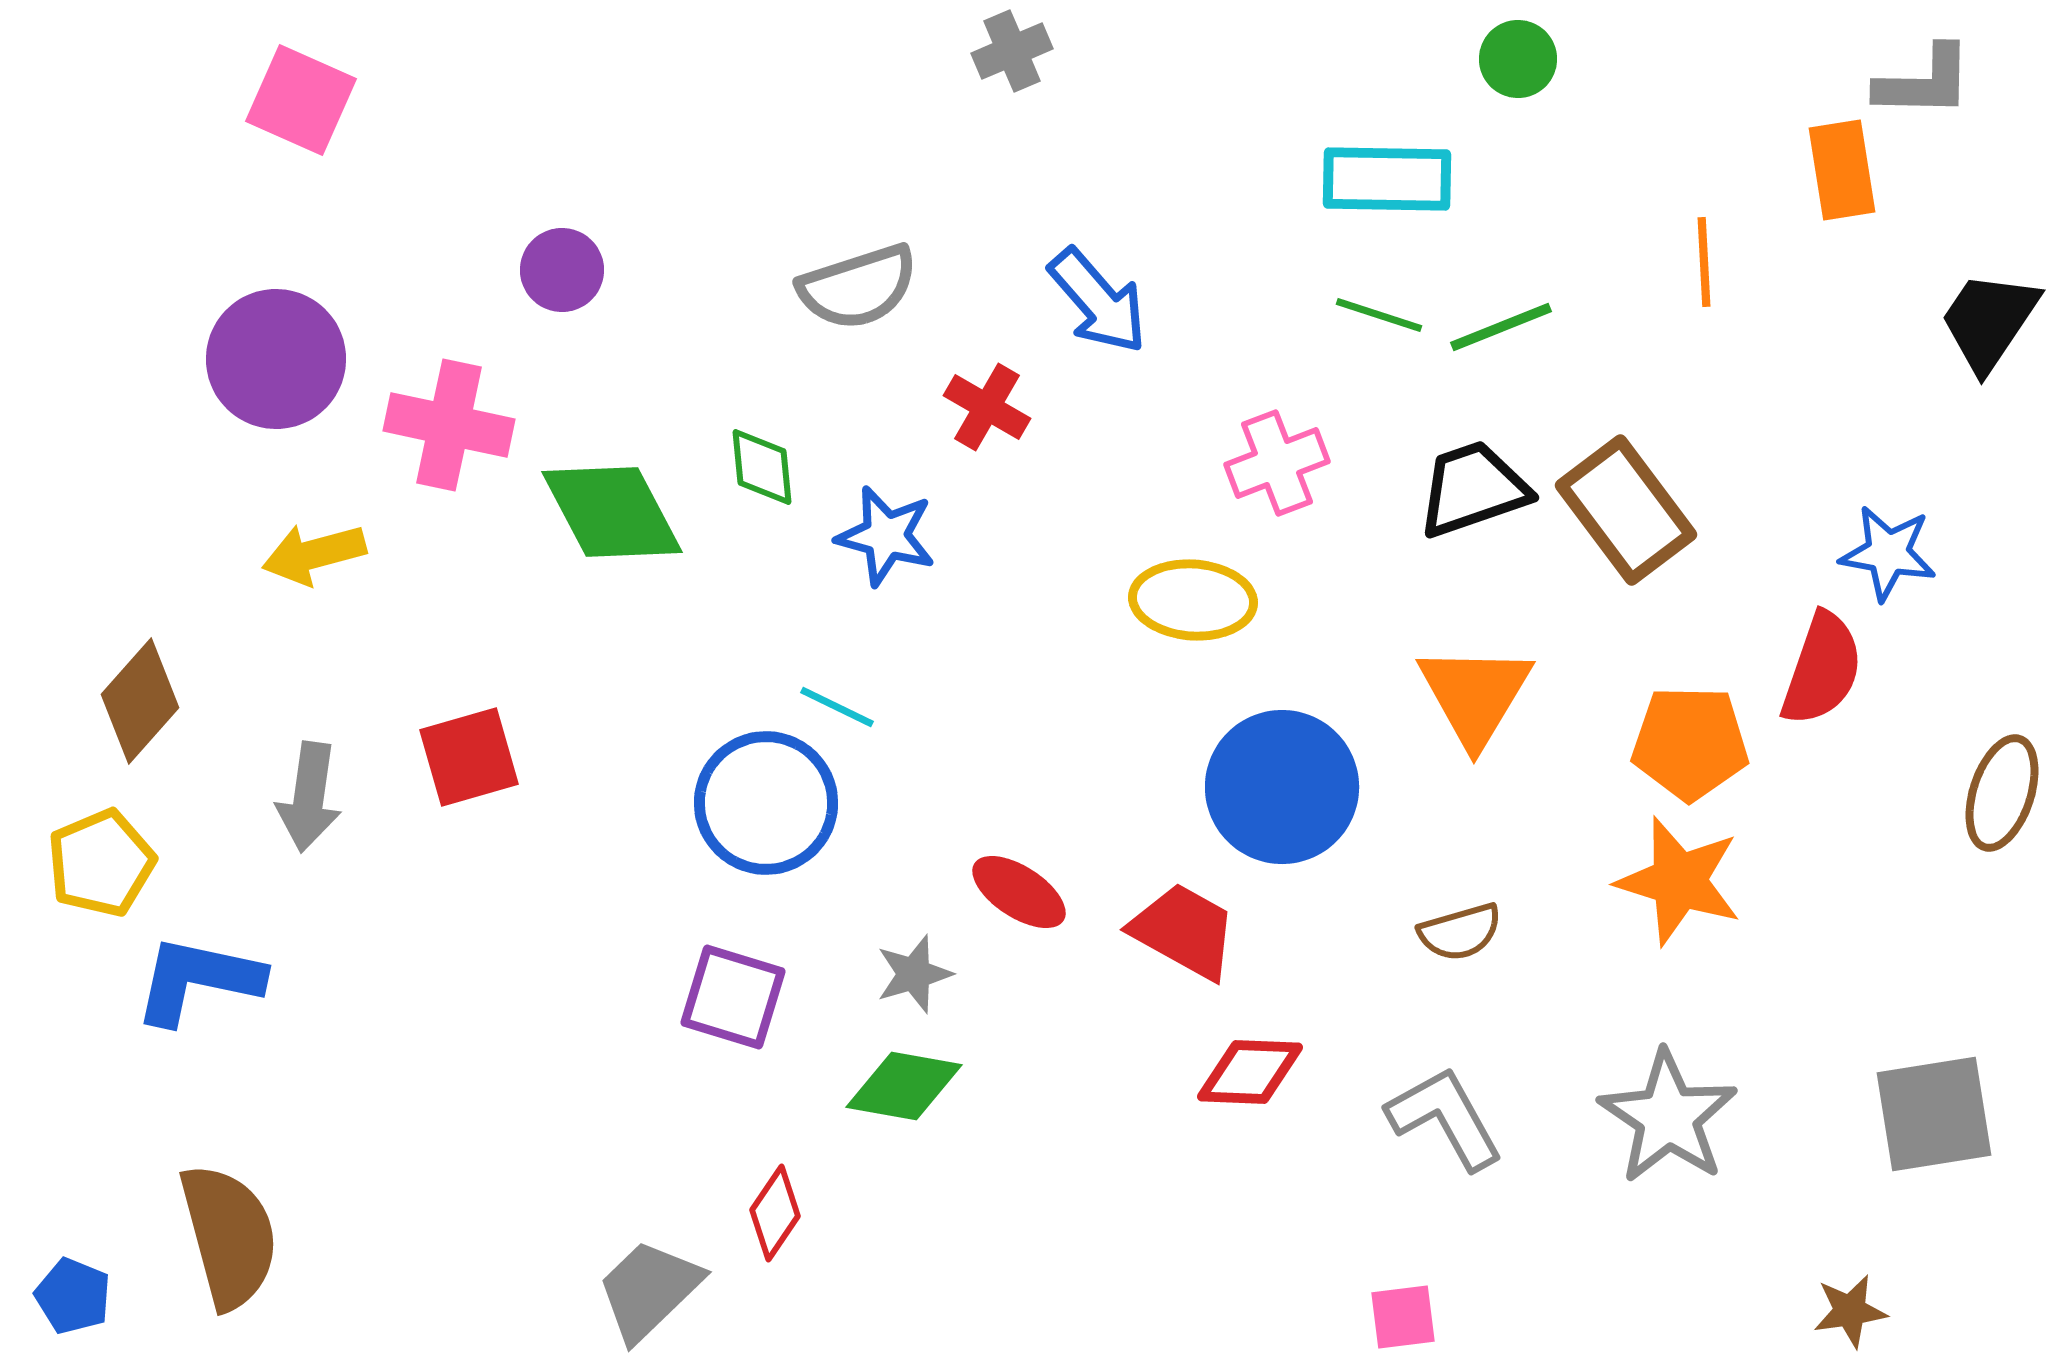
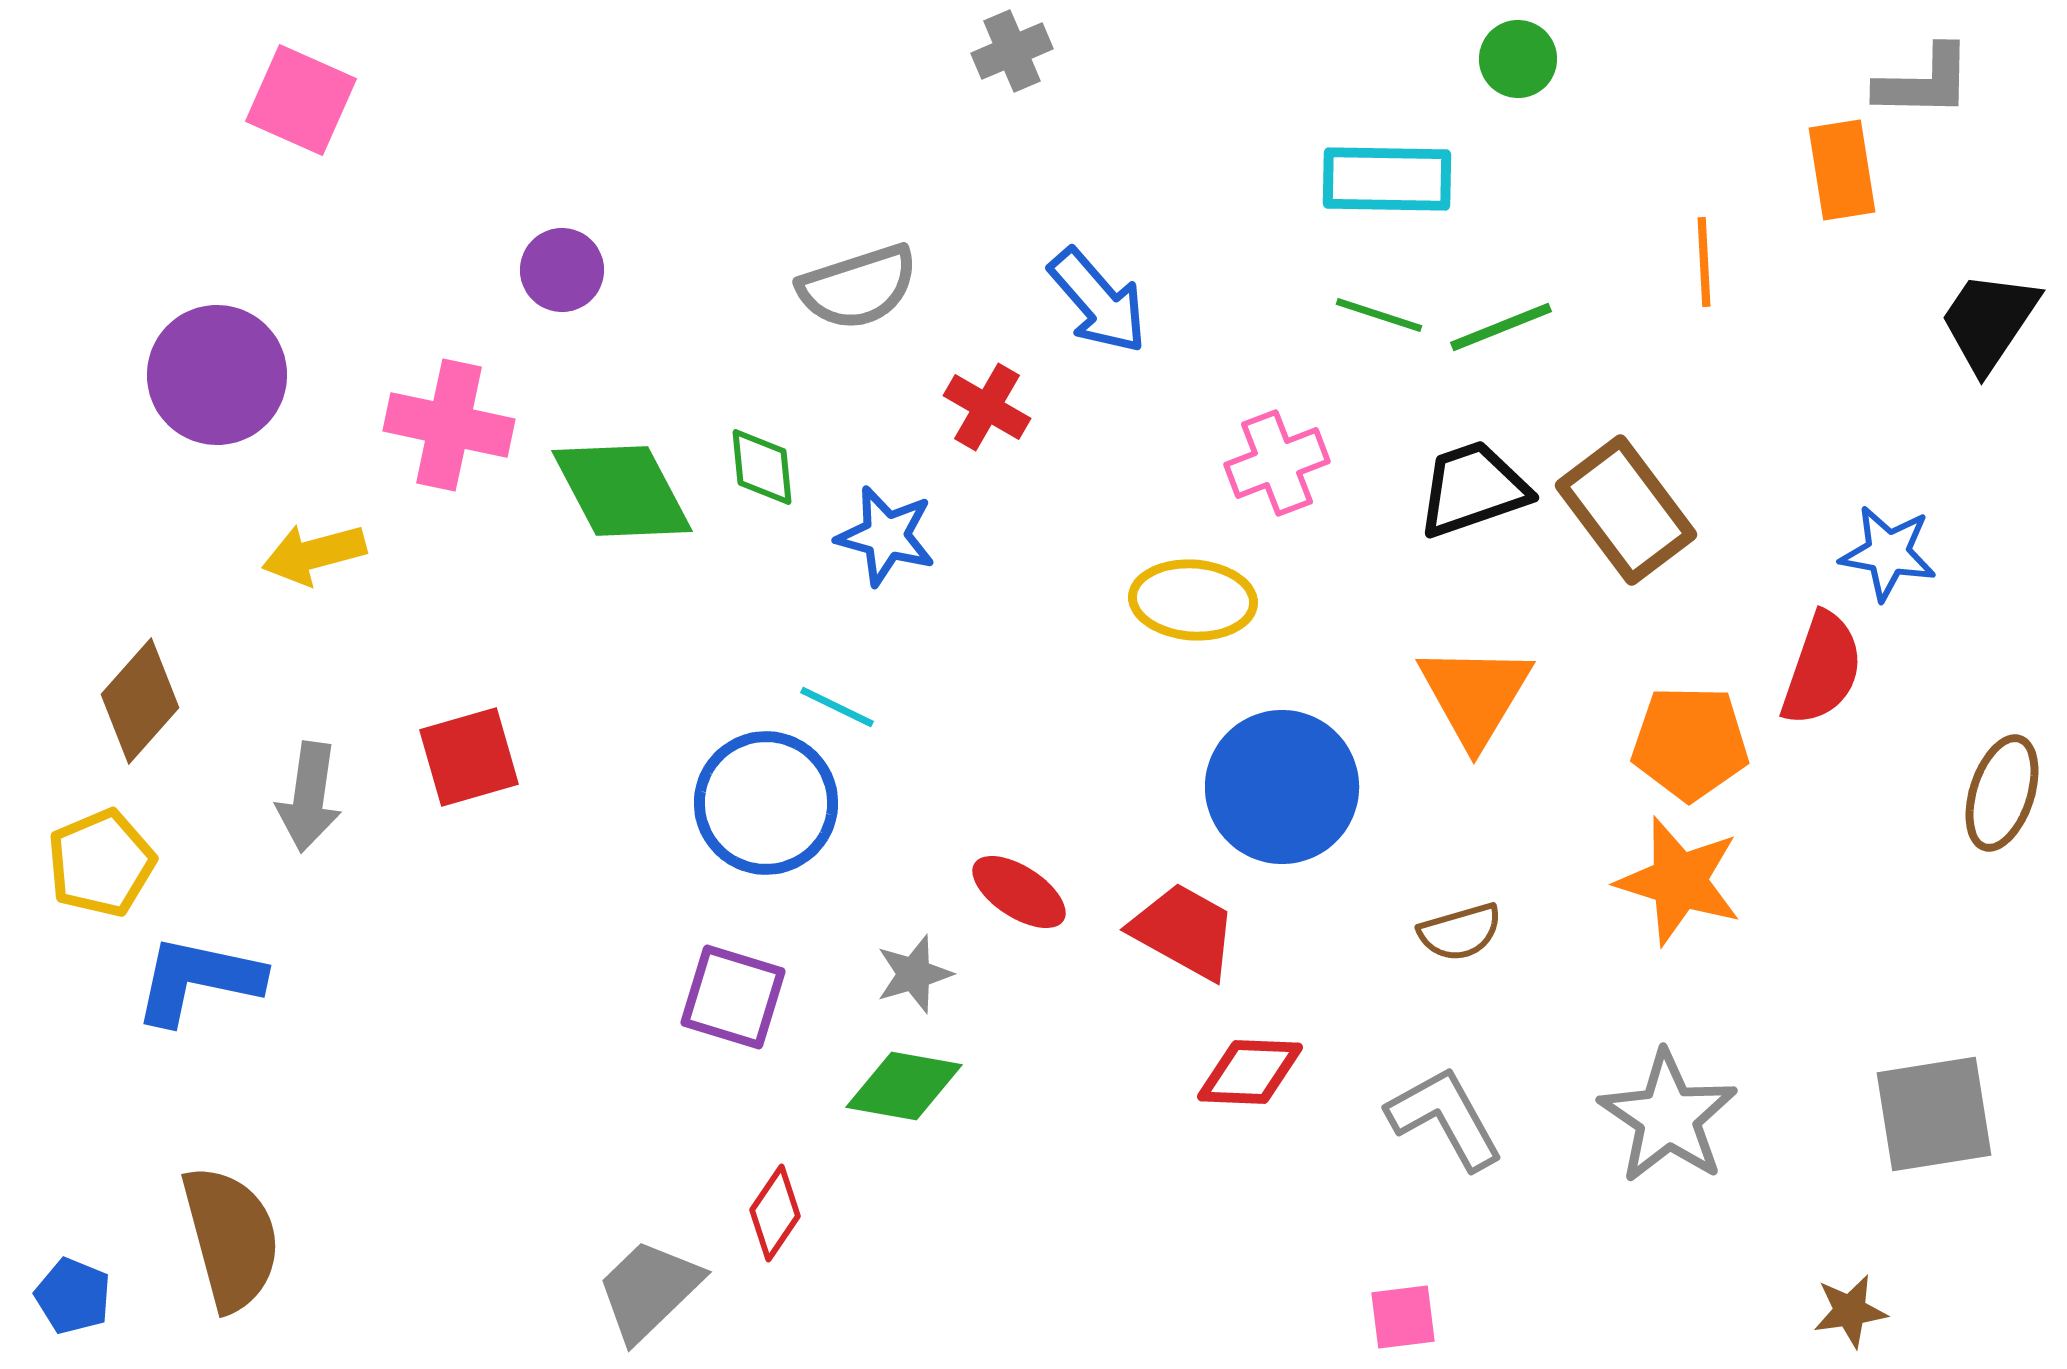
purple circle at (276, 359): moved 59 px left, 16 px down
green diamond at (612, 512): moved 10 px right, 21 px up
brown semicircle at (229, 1236): moved 2 px right, 2 px down
